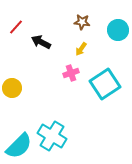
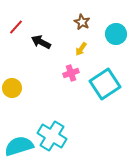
brown star: rotated 21 degrees clockwise
cyan circle: moved 2 px left, 4 px down
cyan semicircle: rotated 152 degrees counterclockwise
